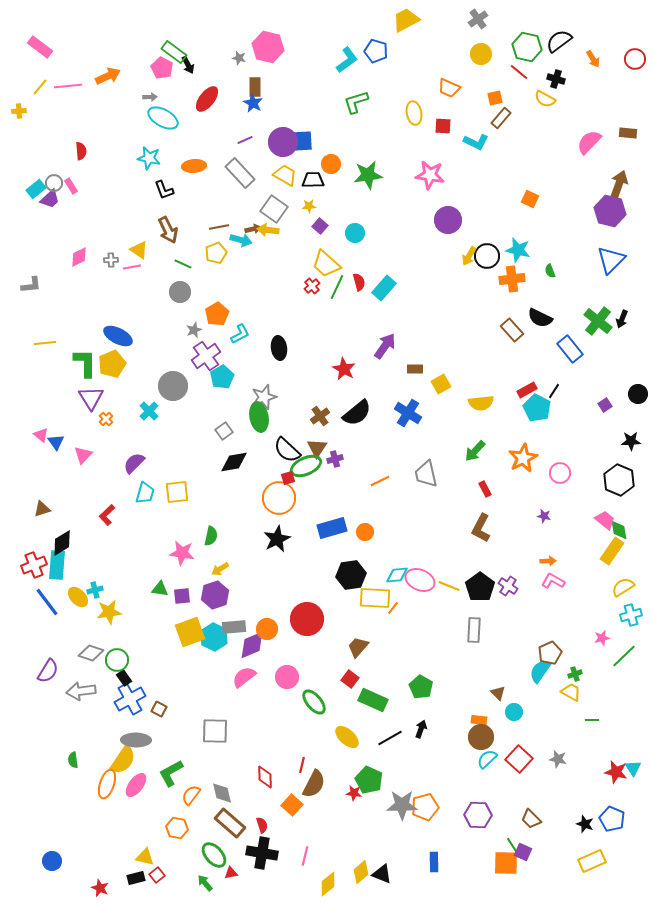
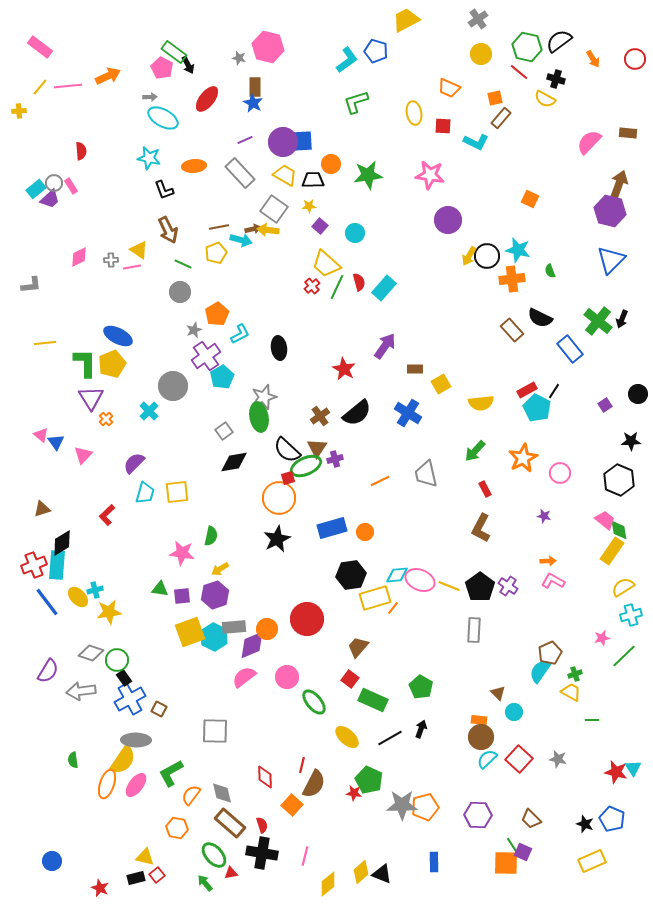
yellow rectangle at (375, 598): rotated 20 degrees counterclockwise
